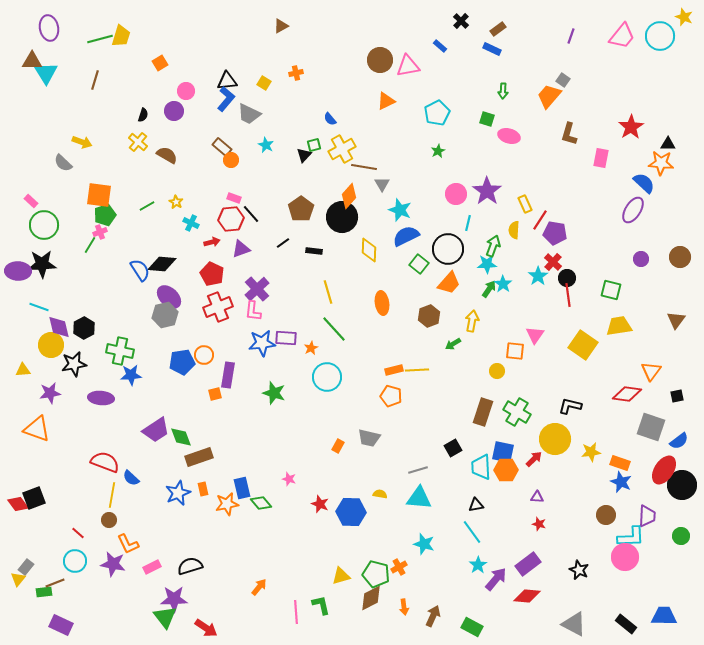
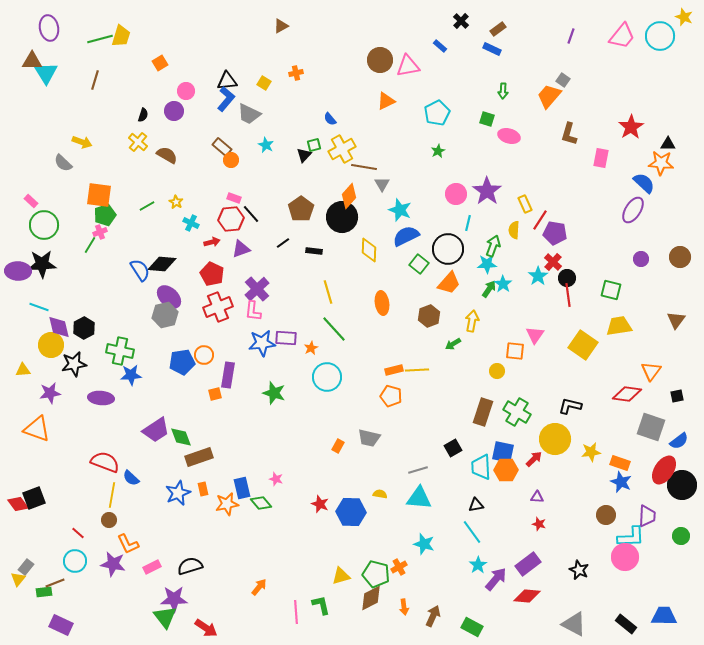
pink star at (289, 479): moved 13 px left
